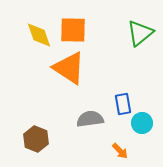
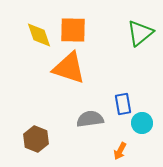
orange triangle: rotated 15 degrees counterclockwise
orange arrow: rotated 72 degrees clockwise
